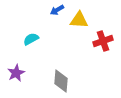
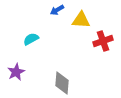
yellow triangle: moved 2 px right
purple star: moved 1 px up
gray diamond: moved 1 px right, 2 px down
